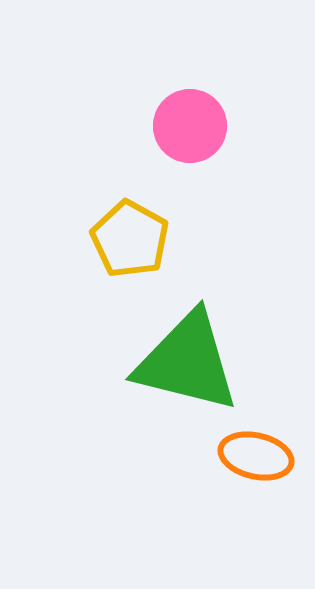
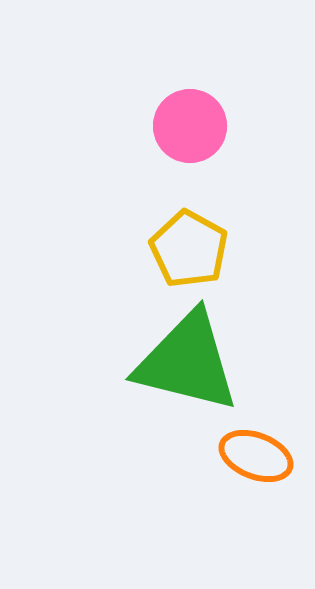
yellow pentagon: moved 59 px right, 10 px down
orange ellipse: rotated 8 degrees clockwise
